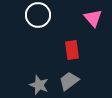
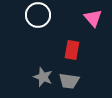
red rectangle: rotated 18 degrees clockwise
gray trapezoid: rotated 135 degrees counterclockwise
gray star: moved 4 px right, 8 px up
